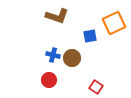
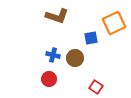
blue square: moved 1 px right, 2 px down
brown circle: moved 3 px right
red circle: moved 1 px up
